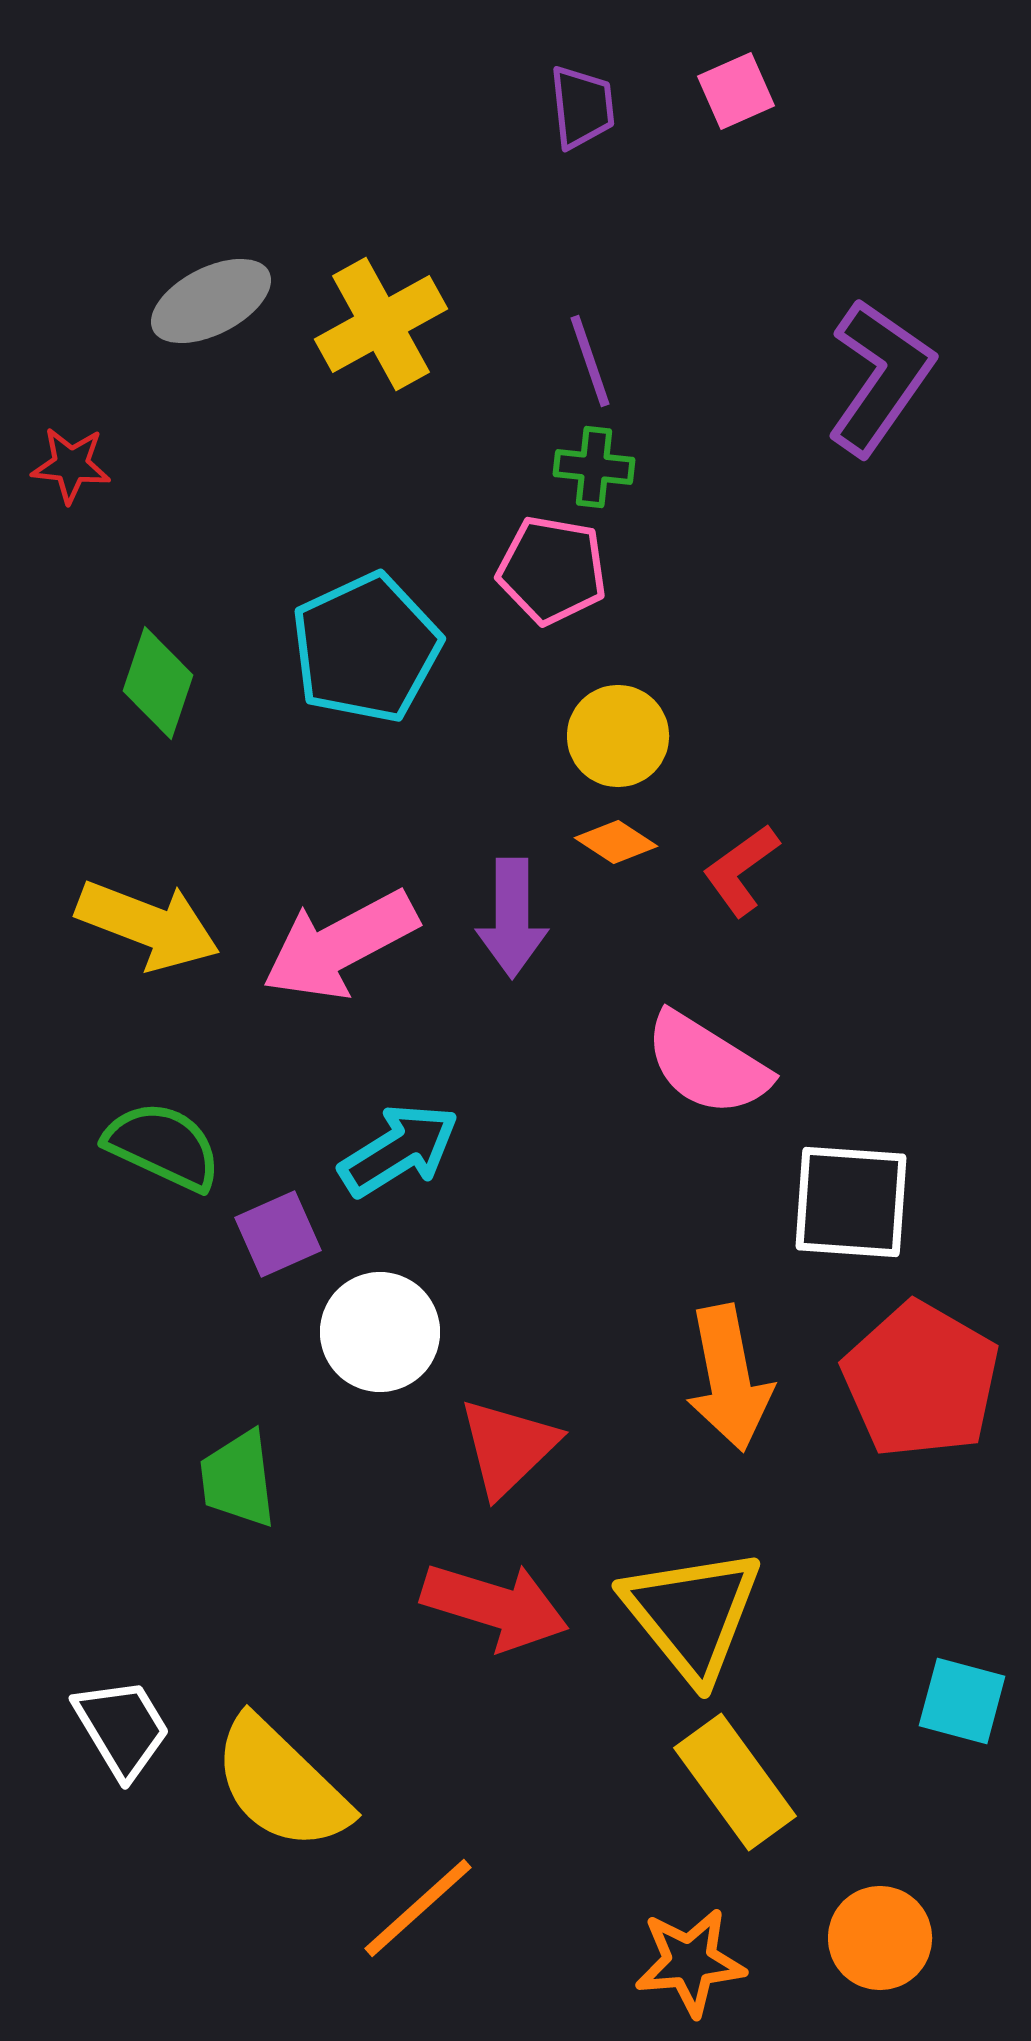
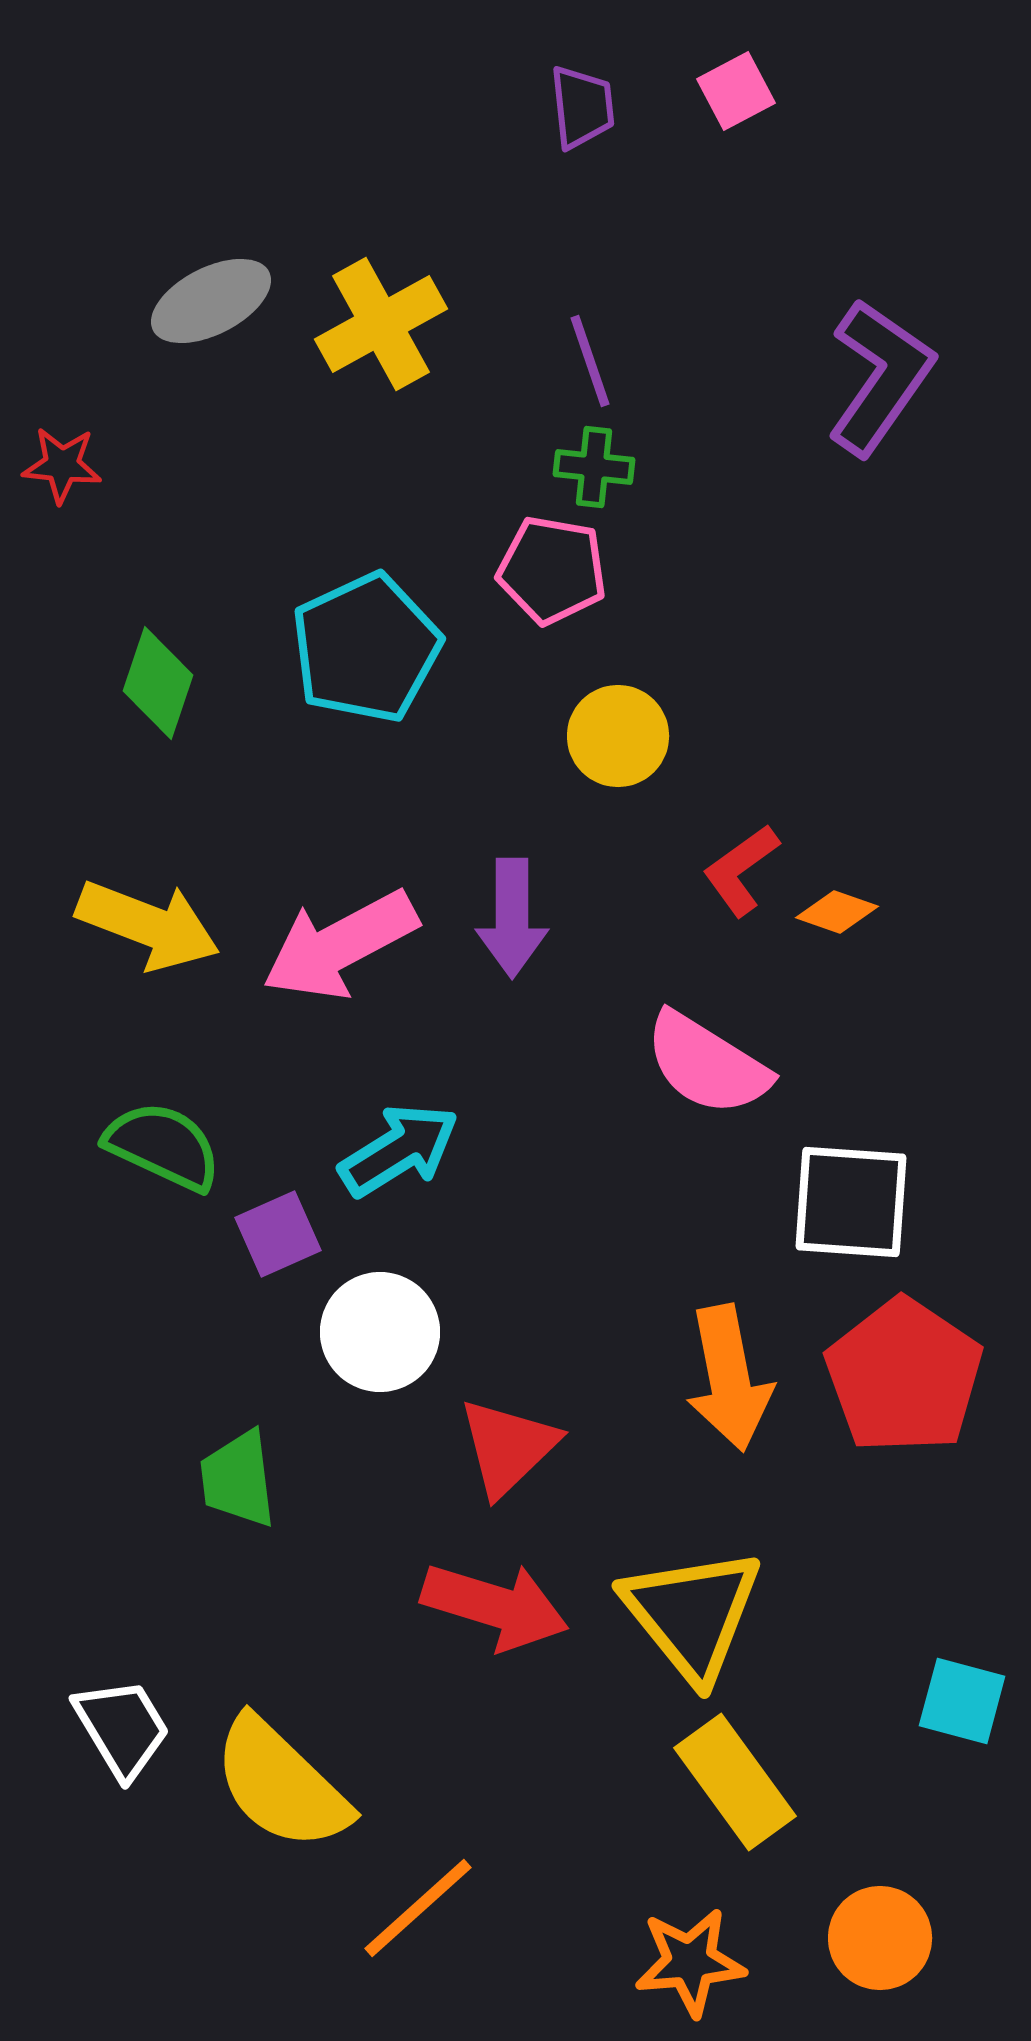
pink square: rotated 4 degrees counterclockwise
red star: moved 9 px left
orange diamond: moved 221 px right, 70 px down; rotated 14 degrees counterclockwise
red pentagon: moved 17 px left, 4 px up; rotated 4 degrees clockwise
